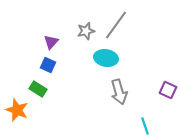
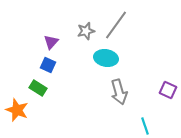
green rectangle: moved 1 px up
